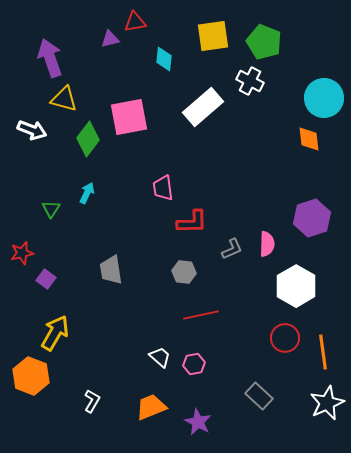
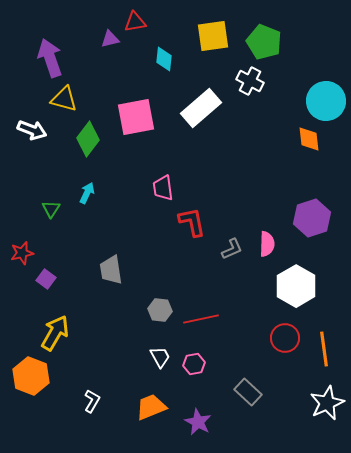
cyan circle: moved 2 px right, 3 px down
white rectangle: moved 2 px left, 1 px down
pink square: moved 7 px right
red L-shape: rotated 100 degrees counterclockwise
gray hexagon: moved 24 px left, 38 px down
red line: moved 4 px down
orange line: moved 1 px right, 3 px up
white trapezoid: rotated 20 degrees clockwise
gray rectangle: moved 11 px left, 4 px up
